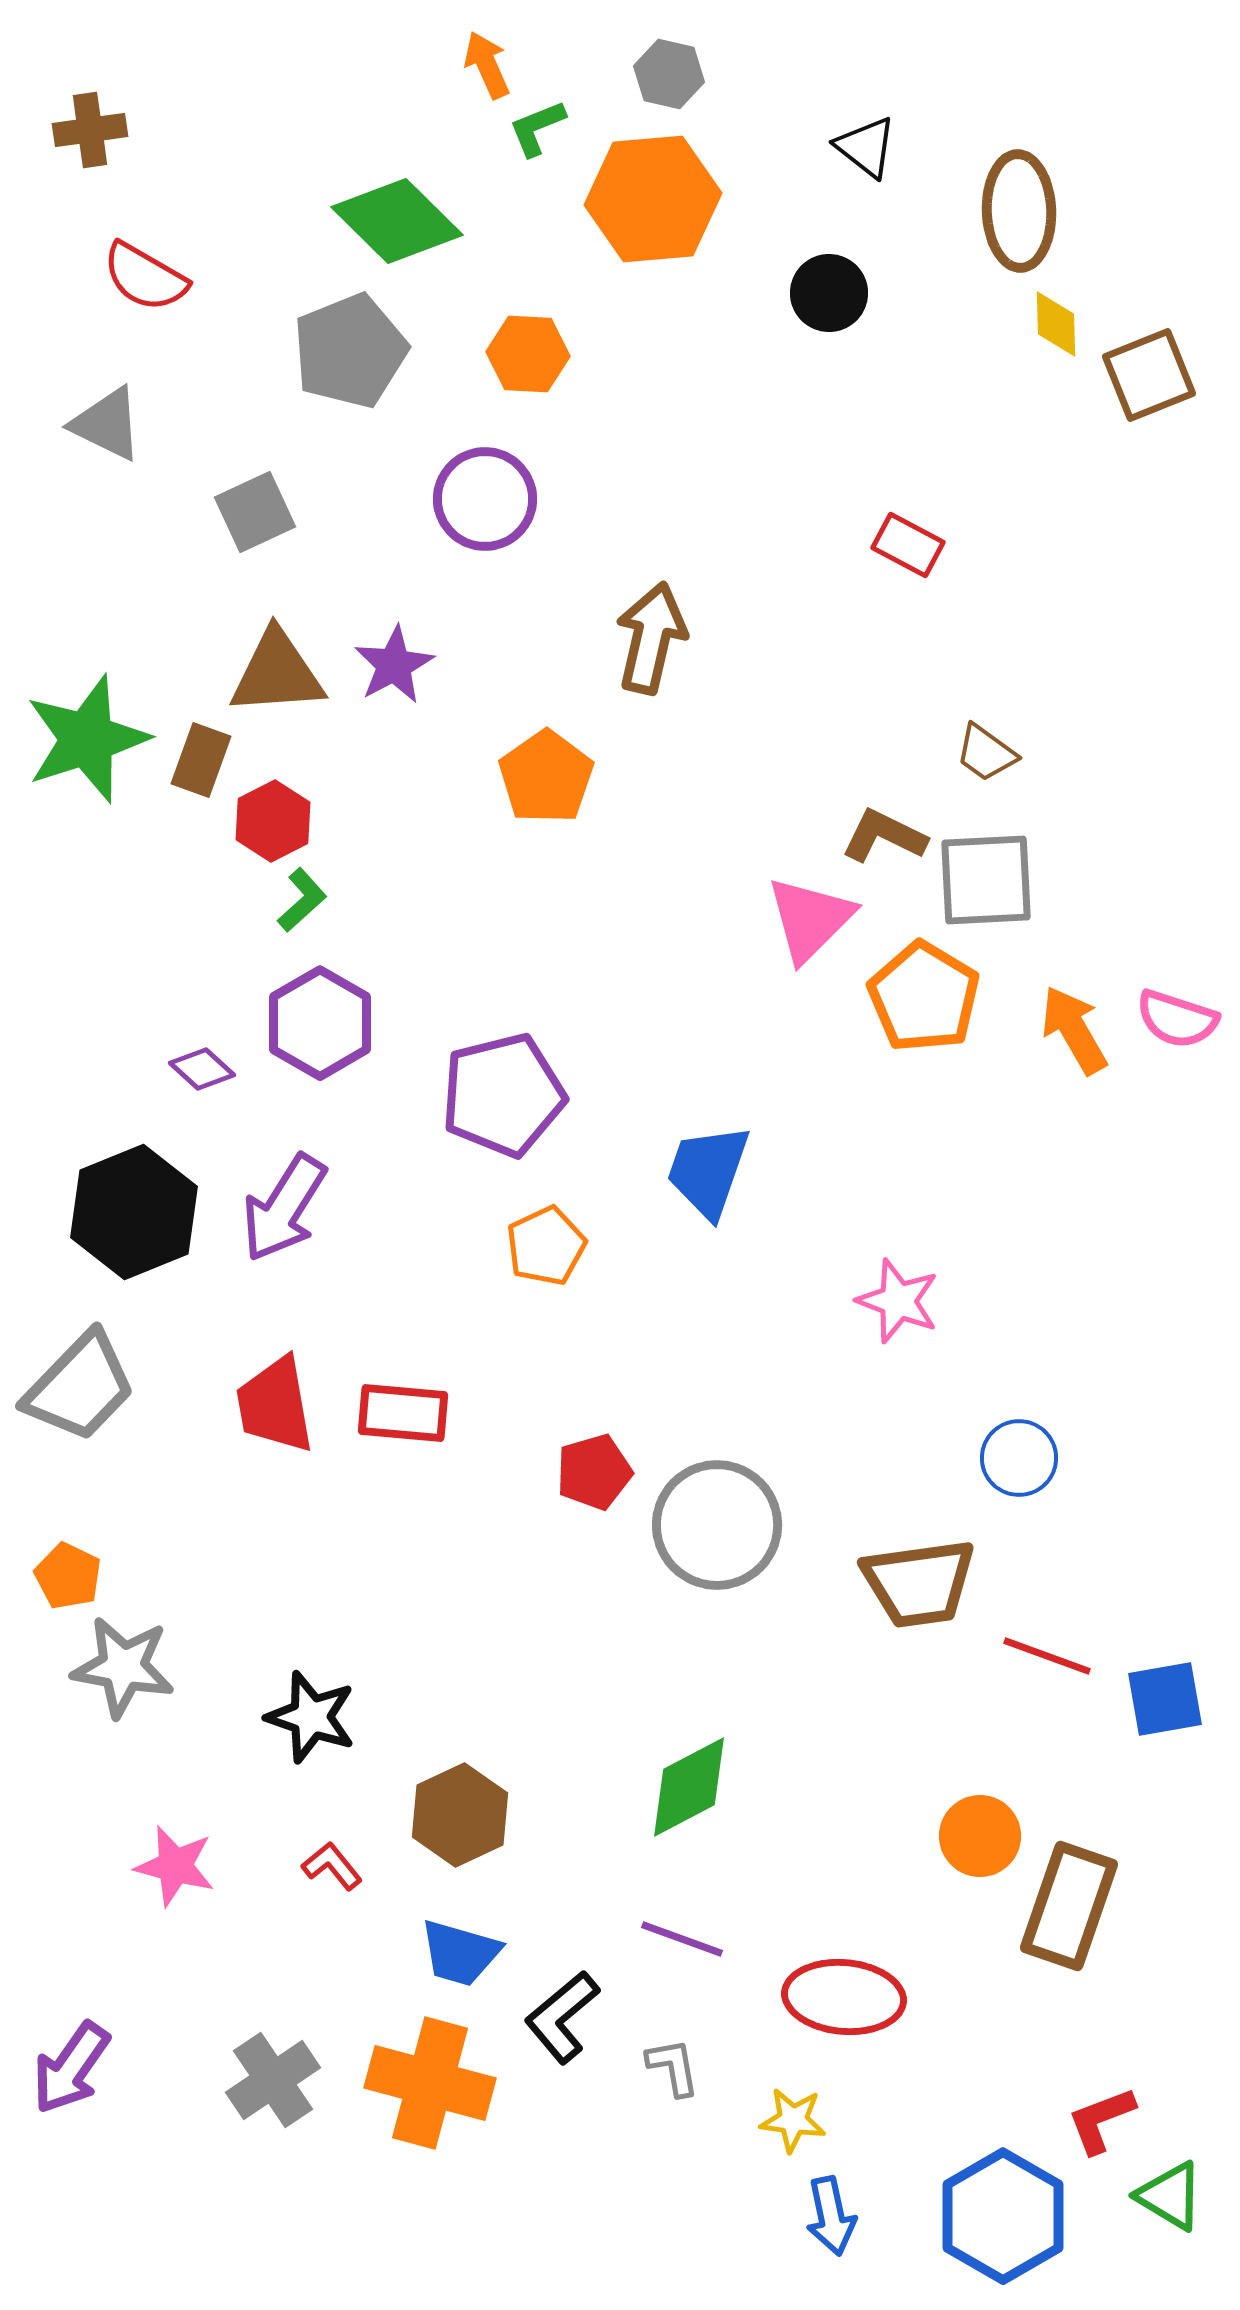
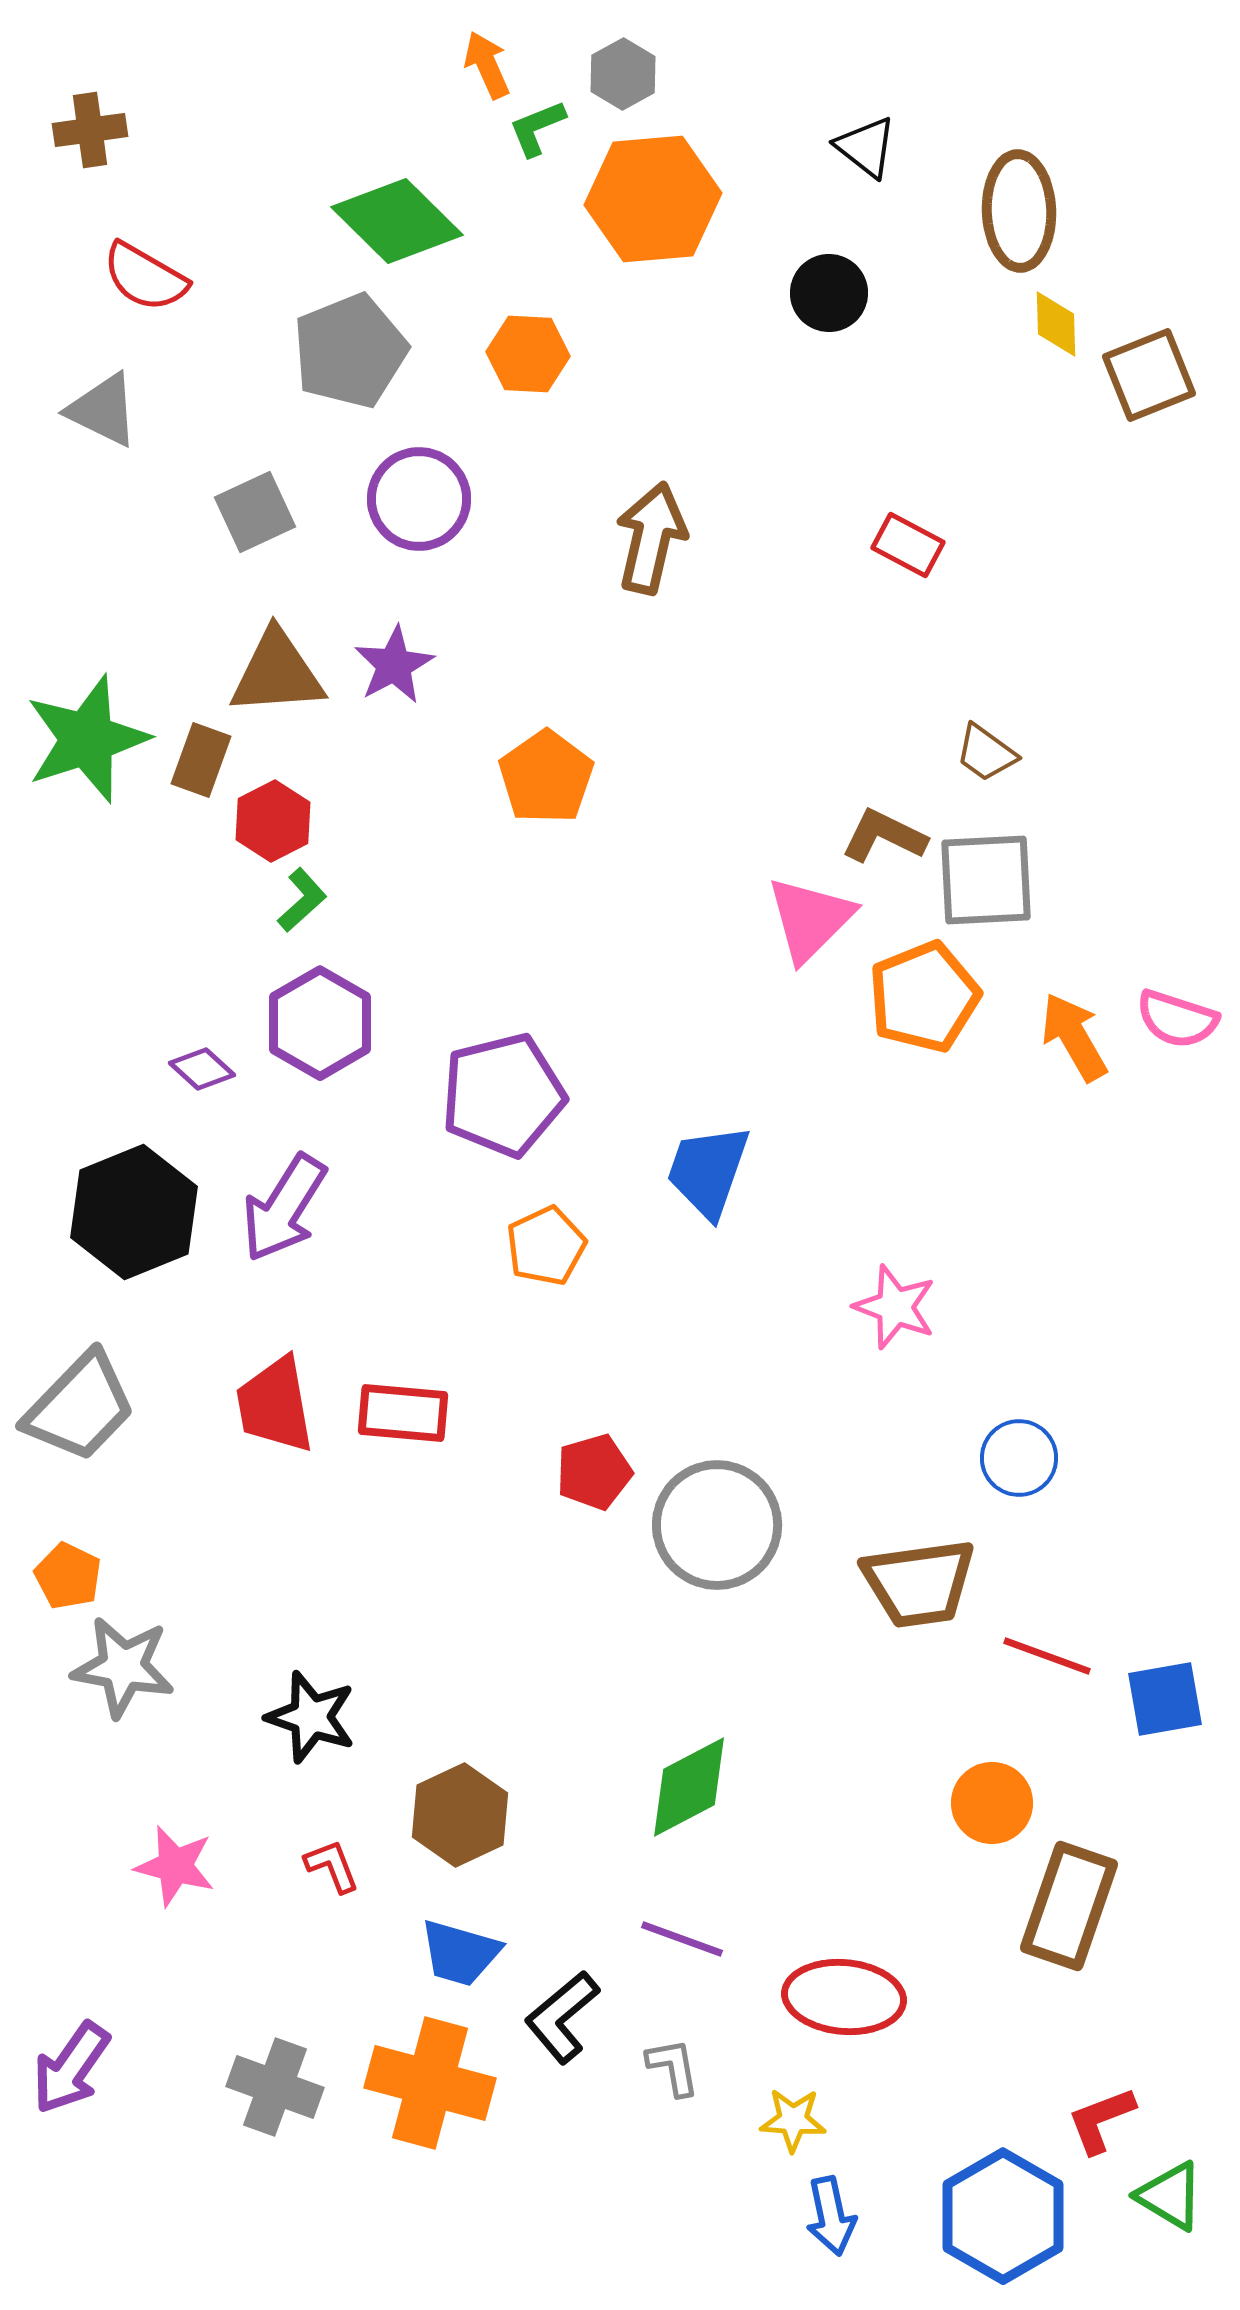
gray hexagon at (669, 74): moved 46 px left; rotated 18 degrees clockwise
gray triangle at (107, 424): moved 4 px left, 14 px up
purple circle at (485, 499): moved 66 px left
brown arrow at (651, 638): moved 100 px up
orange pentagon at (924, 997): rotated 19 degrees clockwise
orange arrow at (1074, 1030): moved 7 px down
pink star at (898, 1301): moved 3 px left, 6 px down
gray trapezoid at (80, 1387): moved 20 px down
orange circle at (980, 1836): moved 12 px right, 33 px up
red L-shape at (332, 1866): rotated 18 degrees clockwise
gray cross at (273, 2080): moved 2 px right, 7 px down; rotated 36 degrees counterclockwise
yellow star at (793, 2120): rotated 4 degrees counterclockwise
